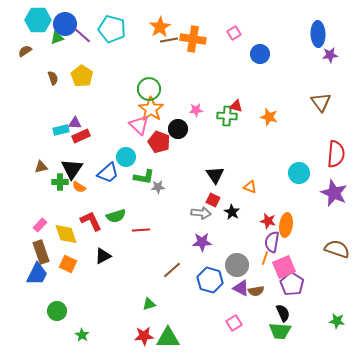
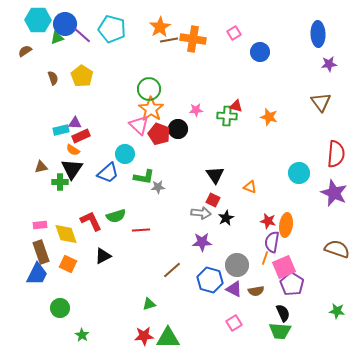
blue circle at (260, 54): moved 2 px up
purple star at (330, 55): moved 1 px left, 9 px down
red pentagon at (159, 142): moved 8 px up
cyan circle at (126, 157): moved 1 px left, 3 px up
orange semicircle at (79, 187): moved 6 px left, 37 px up
black star at (232, 212): moved 6 px left, 6 px down; rotated 14 degrees clockwise
pink rectangle at (40, 225): rotated 40 degrees clockwise
purple triangle at (241, 288): moved 7 px left, 1 px down
green circle at (57, 311): moved 3 px right, 3 px up
green star at (337, 321): moved 10 px up
